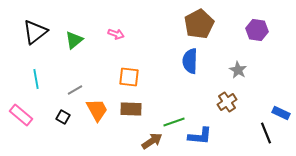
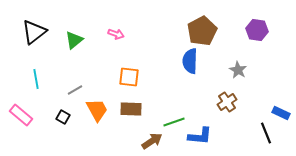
brown pentagon: moved 3 px right, 7 px down
black triangle: moved 1 px left
